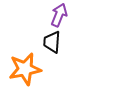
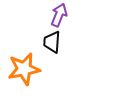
orange star: moved 1 px left
